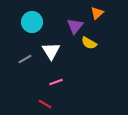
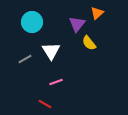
purple triangle: moved 2 px right, 2 px up
yellow semicircle: rotated 21 degrees clockwise
